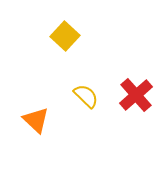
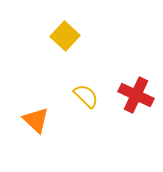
red cross: rotated 24 degrees counterclockwise
